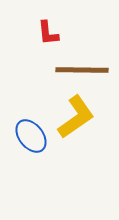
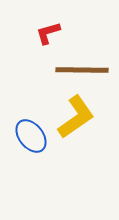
red L-shape: rotated 80 degrees clockwise
